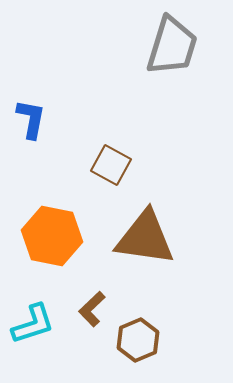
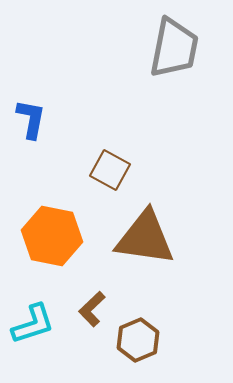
gray trapezoid: moved 2 px right, 2 px down; rotated 6 degrees counterclockwise
brown square: moved 1 px left, 5 px down
